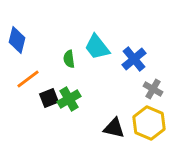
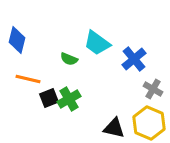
cyan trapezoid: moved 4 px up; rotated 16 degrees counterclockwise
green semicircle: rotated 60 degrees counterclockwise
orange line: rotated 50 degrees clockwise
